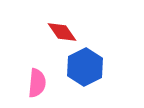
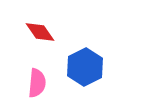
red diamond: moved 22 px left
